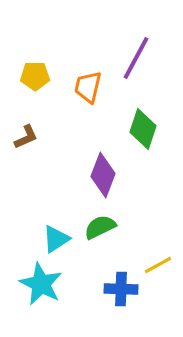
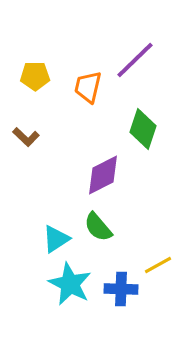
purple line: moved 1 px left, 2 px down; rotated 18 degrees clockwise
brown L-shape: rotated 68 degrees clockwise
purple diamond: rotated 42 degrees clockwise
green semicircle: moved 2 px left; rotated 104 degrees counterclockwise
cyan star: moved 29 px right
